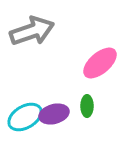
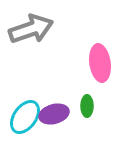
gray arrow: moved 1 px left, 2 px up
pink ellipse: rotated 57 degrees counterclockwise
cyan ellipse: rotated 24 degrees counterclockwise
